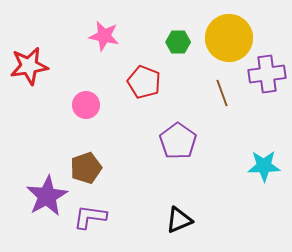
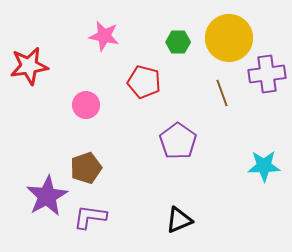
red pentagon: rotated 8 degrees counterclockwise
